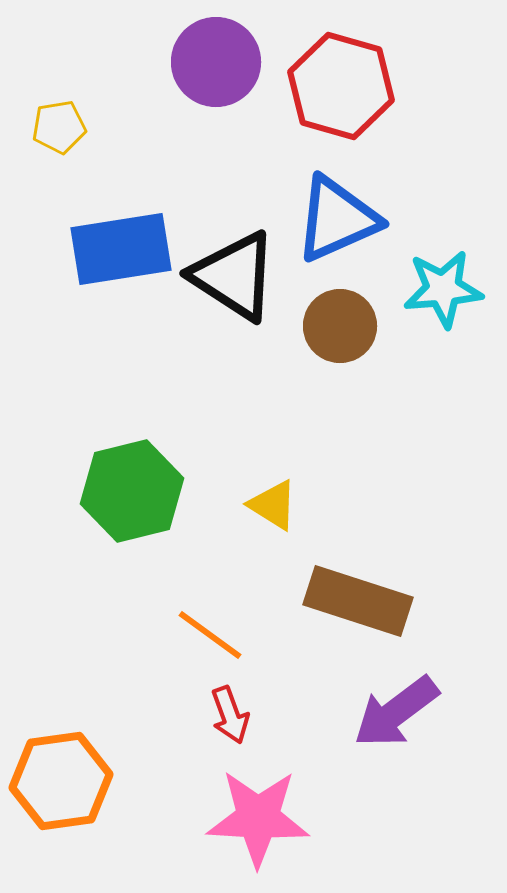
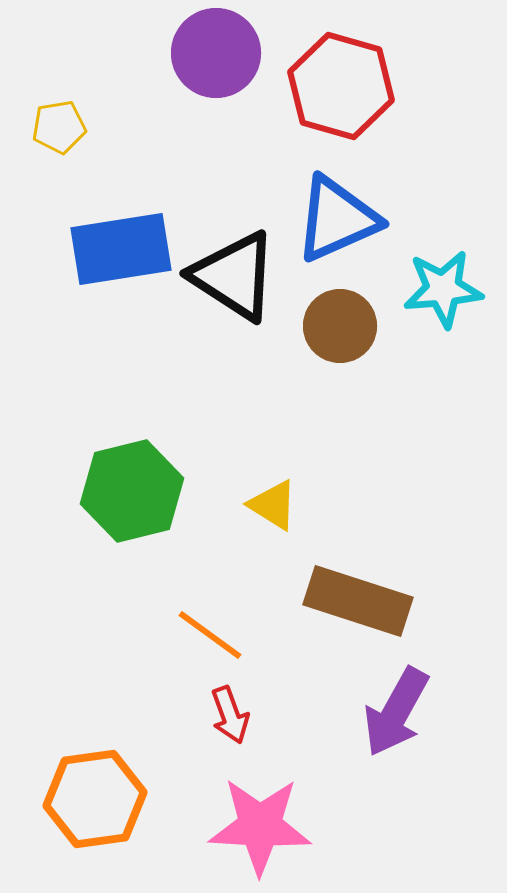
purple circle: moved 9 px up
purple arrow: rotated 24 degrees counterclockwise
orange hexagon: moved 34 px right, 18 px down
pink star: moved 2 px right, 8 px down
